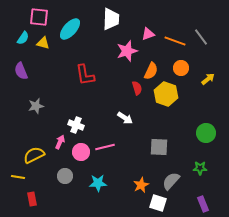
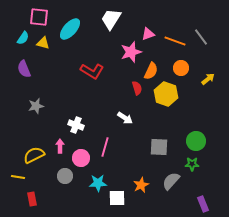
white trapezoid: rotated 150 degrees counterclockwise
pink star: moved 4 px right, 1 px down
purple semicircle: moved 3 px right, 2 px up
red L-shape: moved 7 px right, 4 px up; rotated 50 degrees counterclockwise
green circle: moved 10 px left, 8 px down
pink arrow: moved 4 px down; rotated 24 degrees counterclockwise
pink line: rotated 60 degrees counterclockwise
pink circle: moved 6 px down
green star: moved 8 px left, 4 px up
white square: moved 41 px left, 5 px up; rotated 18 degrees counterclockwise
